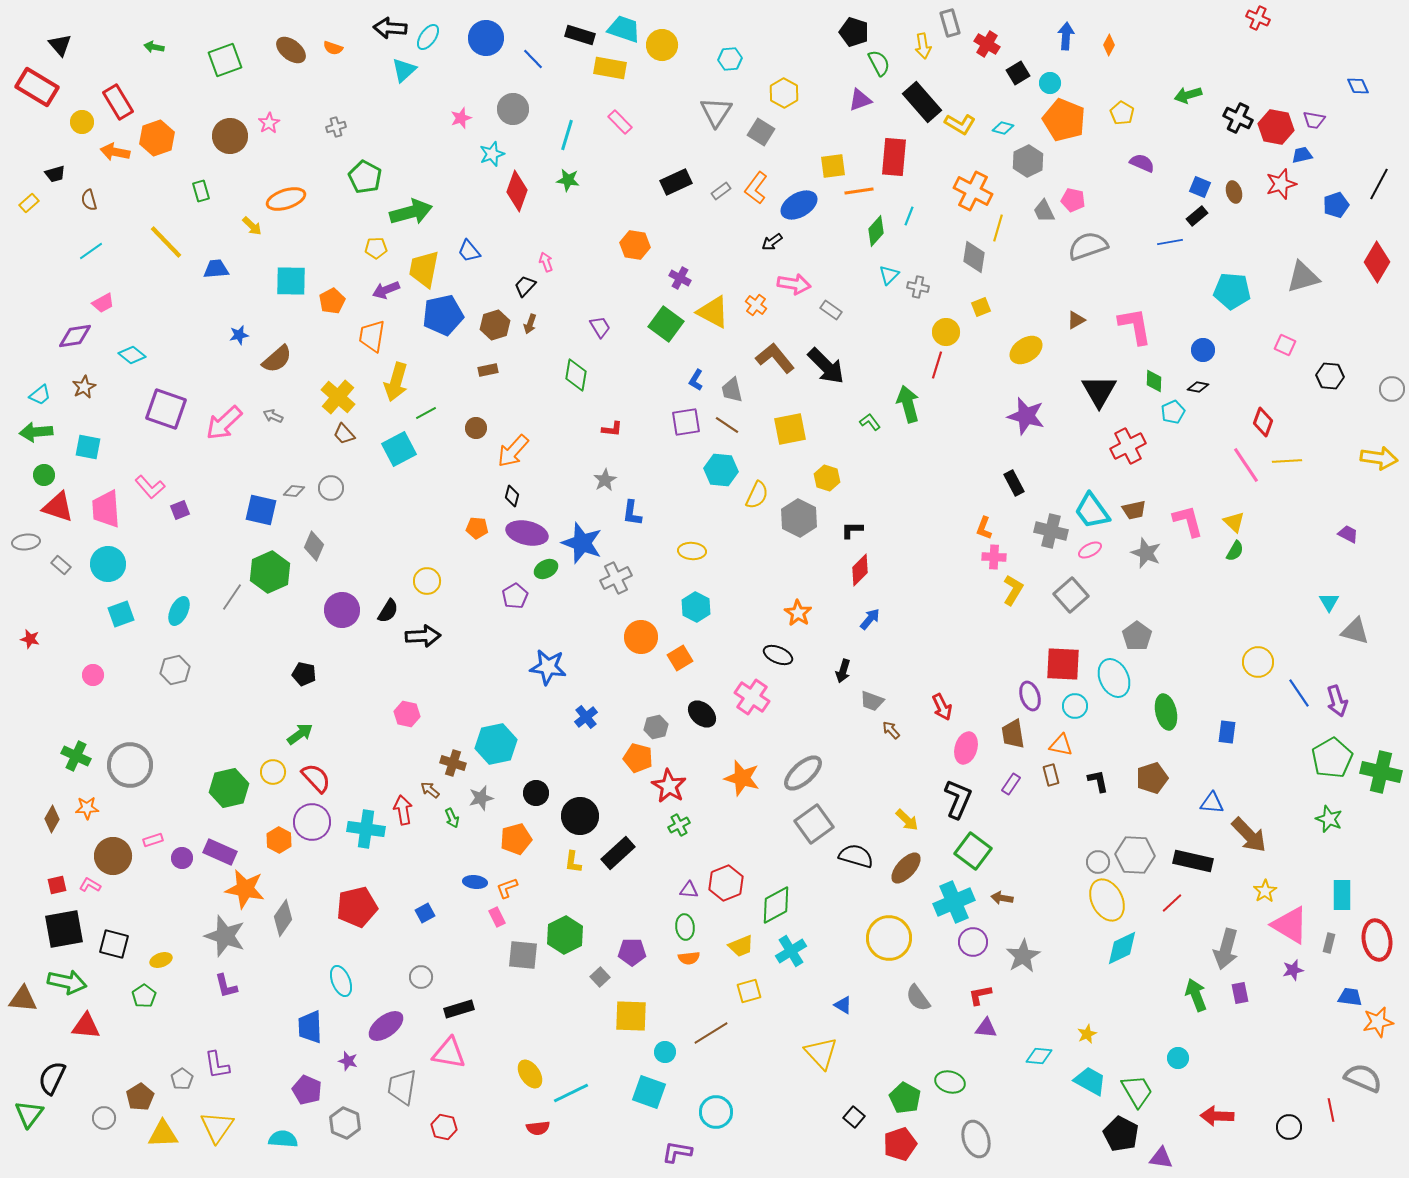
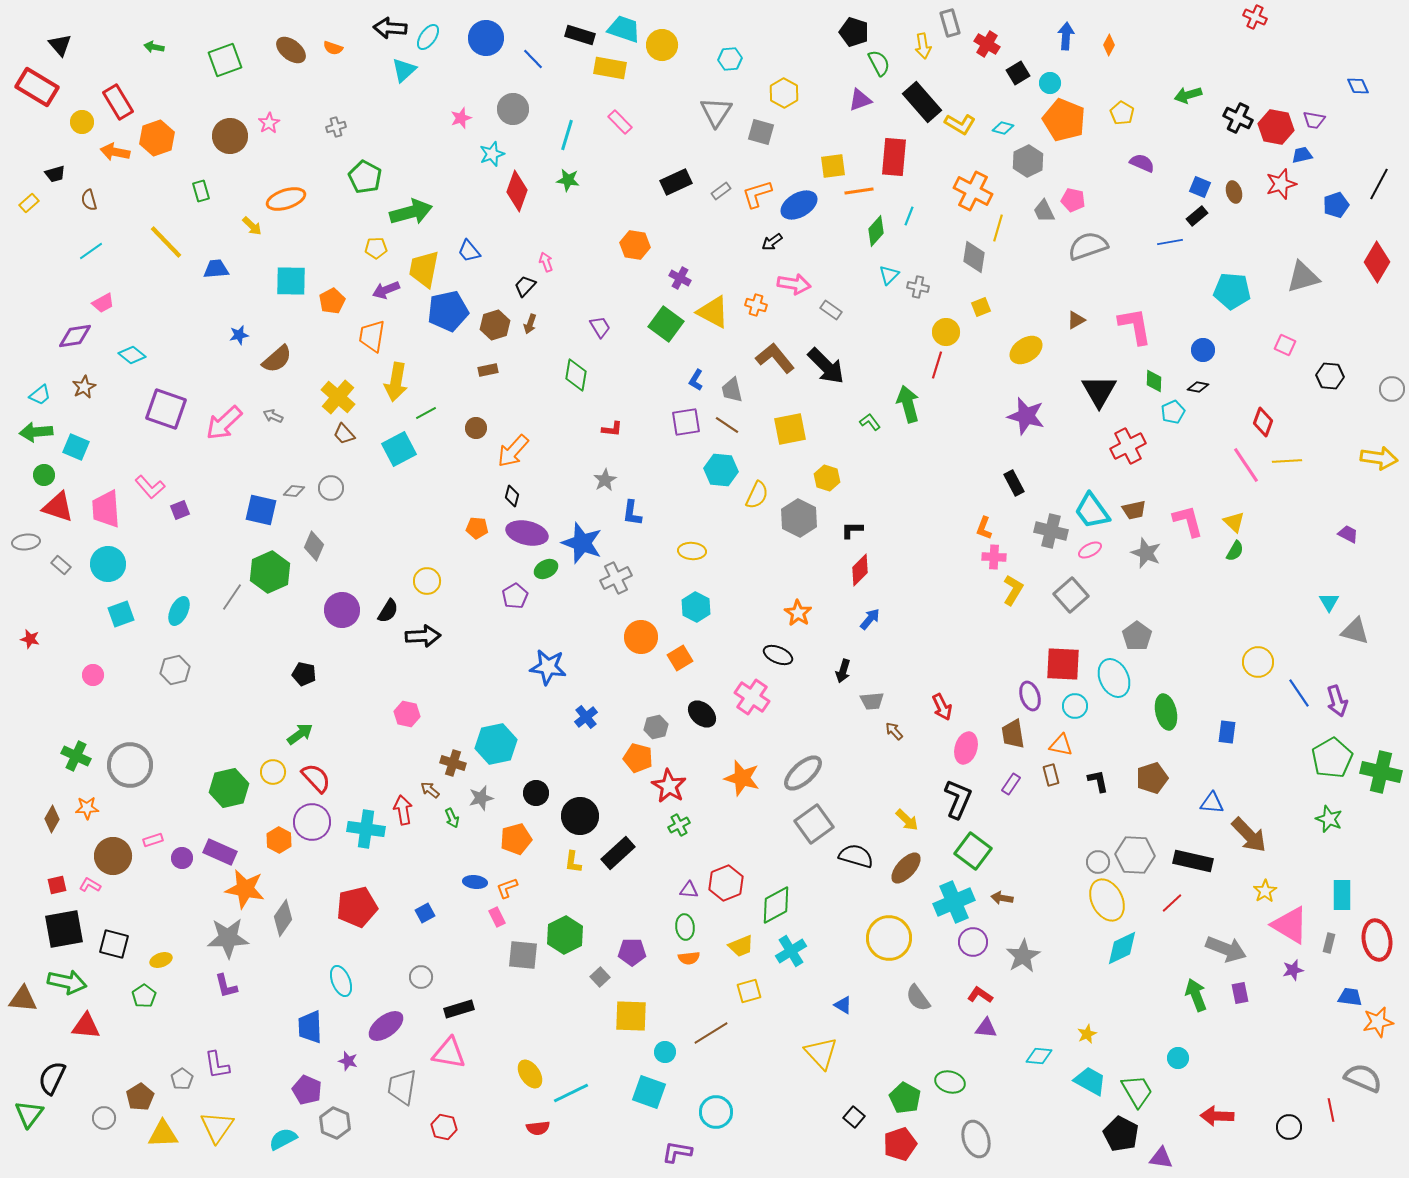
red cross at (1258, 18): moved 3 px left, 1 px up
gray square at (761, 132): rotated 16 degrees counterclockwise
orange L-shape at (756, 188): moved 1 px right, 6 px down; rotated 36 degrees clockwise
orange cross at (756, 305): rotated 20 degrees counterclockwise
blue pentagon at (443, 315): moved 5 px right, 4 px up
yellow arrow at (396, 382): rotated 6 degrees counterclockwise
cyan square at (88, 447): moved 12 px left; rotated 12 degrees clockwise
gray trapezoid at (872, 701): rotated 25 degrees counterclockwise
brown arrow at (891, 730): moved 3 px right, 1 px down
gray star at (225, 936): moved 3 px right, 2 px down; rotated 21 degrees counterclockwise
gray arrow at (1226, 949): rotated 84 degrees counterclockwise
red L-shape at (980, 995): rotated 45 degrees clockwise
gray hexagon at (345, 1123): moved 10 px left
cyan semicircle at (283, 1139): rotated 32 degrees counterclockwise
